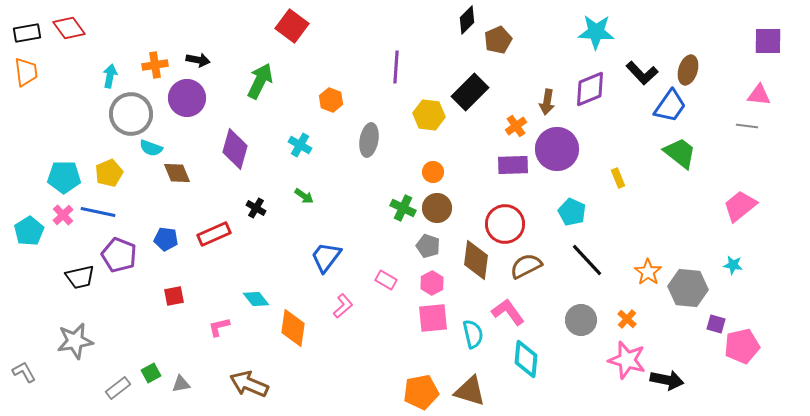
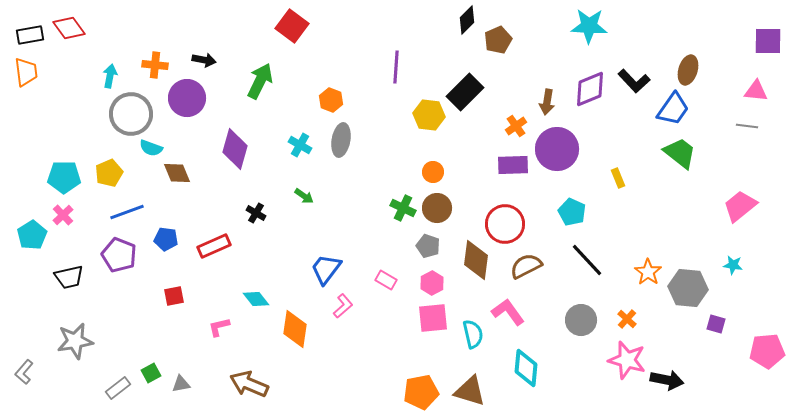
cyan star at (596, 32): moved 7 px left, 6 px up
black rectangle at (27, 33): moved 3 px right, 2 px down
black arrow at (198, 60): moved 6 px right
orange cross at (155, 65): rotated 15 degrees clockwise
black L-shape at (642, 73): moved 8 px left, 8 px down
black rectangle at (470, 92): moved 5 px left
pink triangle at (759, 95): moved 3 px left, 4 px up
blue trapezoid at (670, 106): moved 3 px right, 3 px down
gray ellipse at (369, 140): moved 28 px left
black cross at (256, 208): moved 5 px down
blue line at (98, 212): moved 29 px right; rotated 32 degrees counterclockwise
cyan pentagon at (29, 231): moved 3 px right, 4 px down
red rectangle at (214, 234): moved 12 px down
blue trapezoid at (326, 257): moved 12 px down
black trapezoid at (80, 277): moved 11 px left
orange diamond at (293, 328): moved 2 px right, 1 px down
pink pentagon at (742, 346): moved 25 px right, 5 px down; rotated 8 degrees clockwise
cyan diamond at (526, 359): moved 9 px down
gray L-shape at (24, 372): rotated 110 degrees counterclockwise
